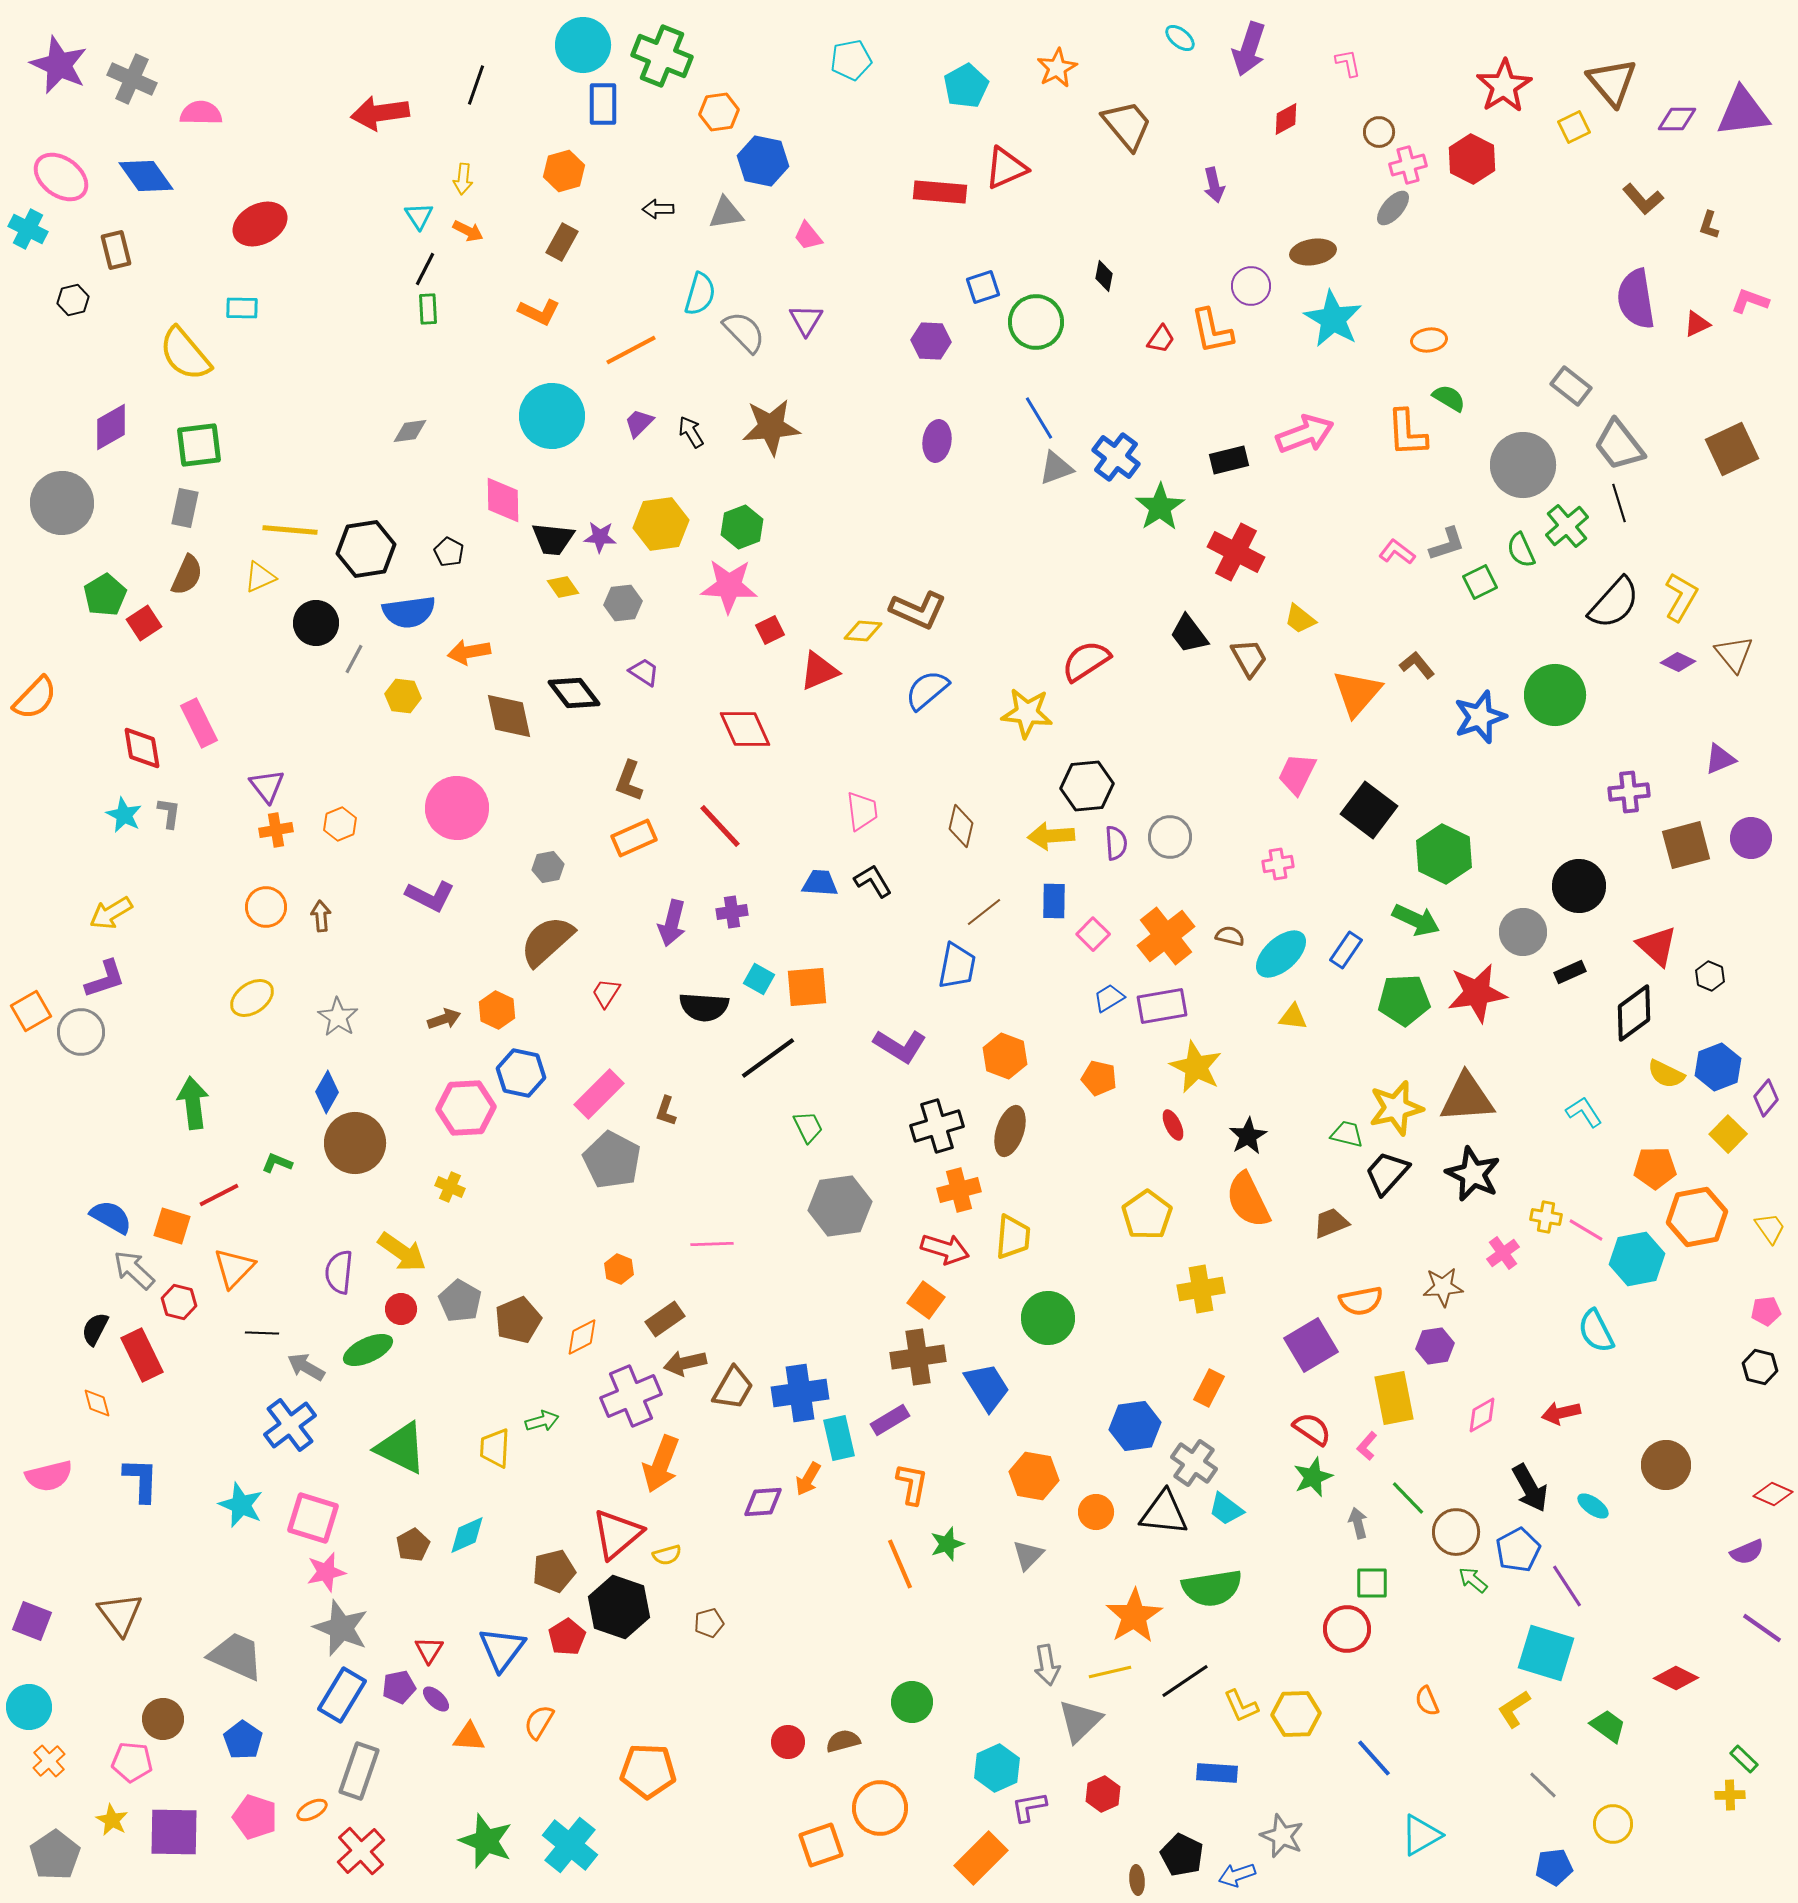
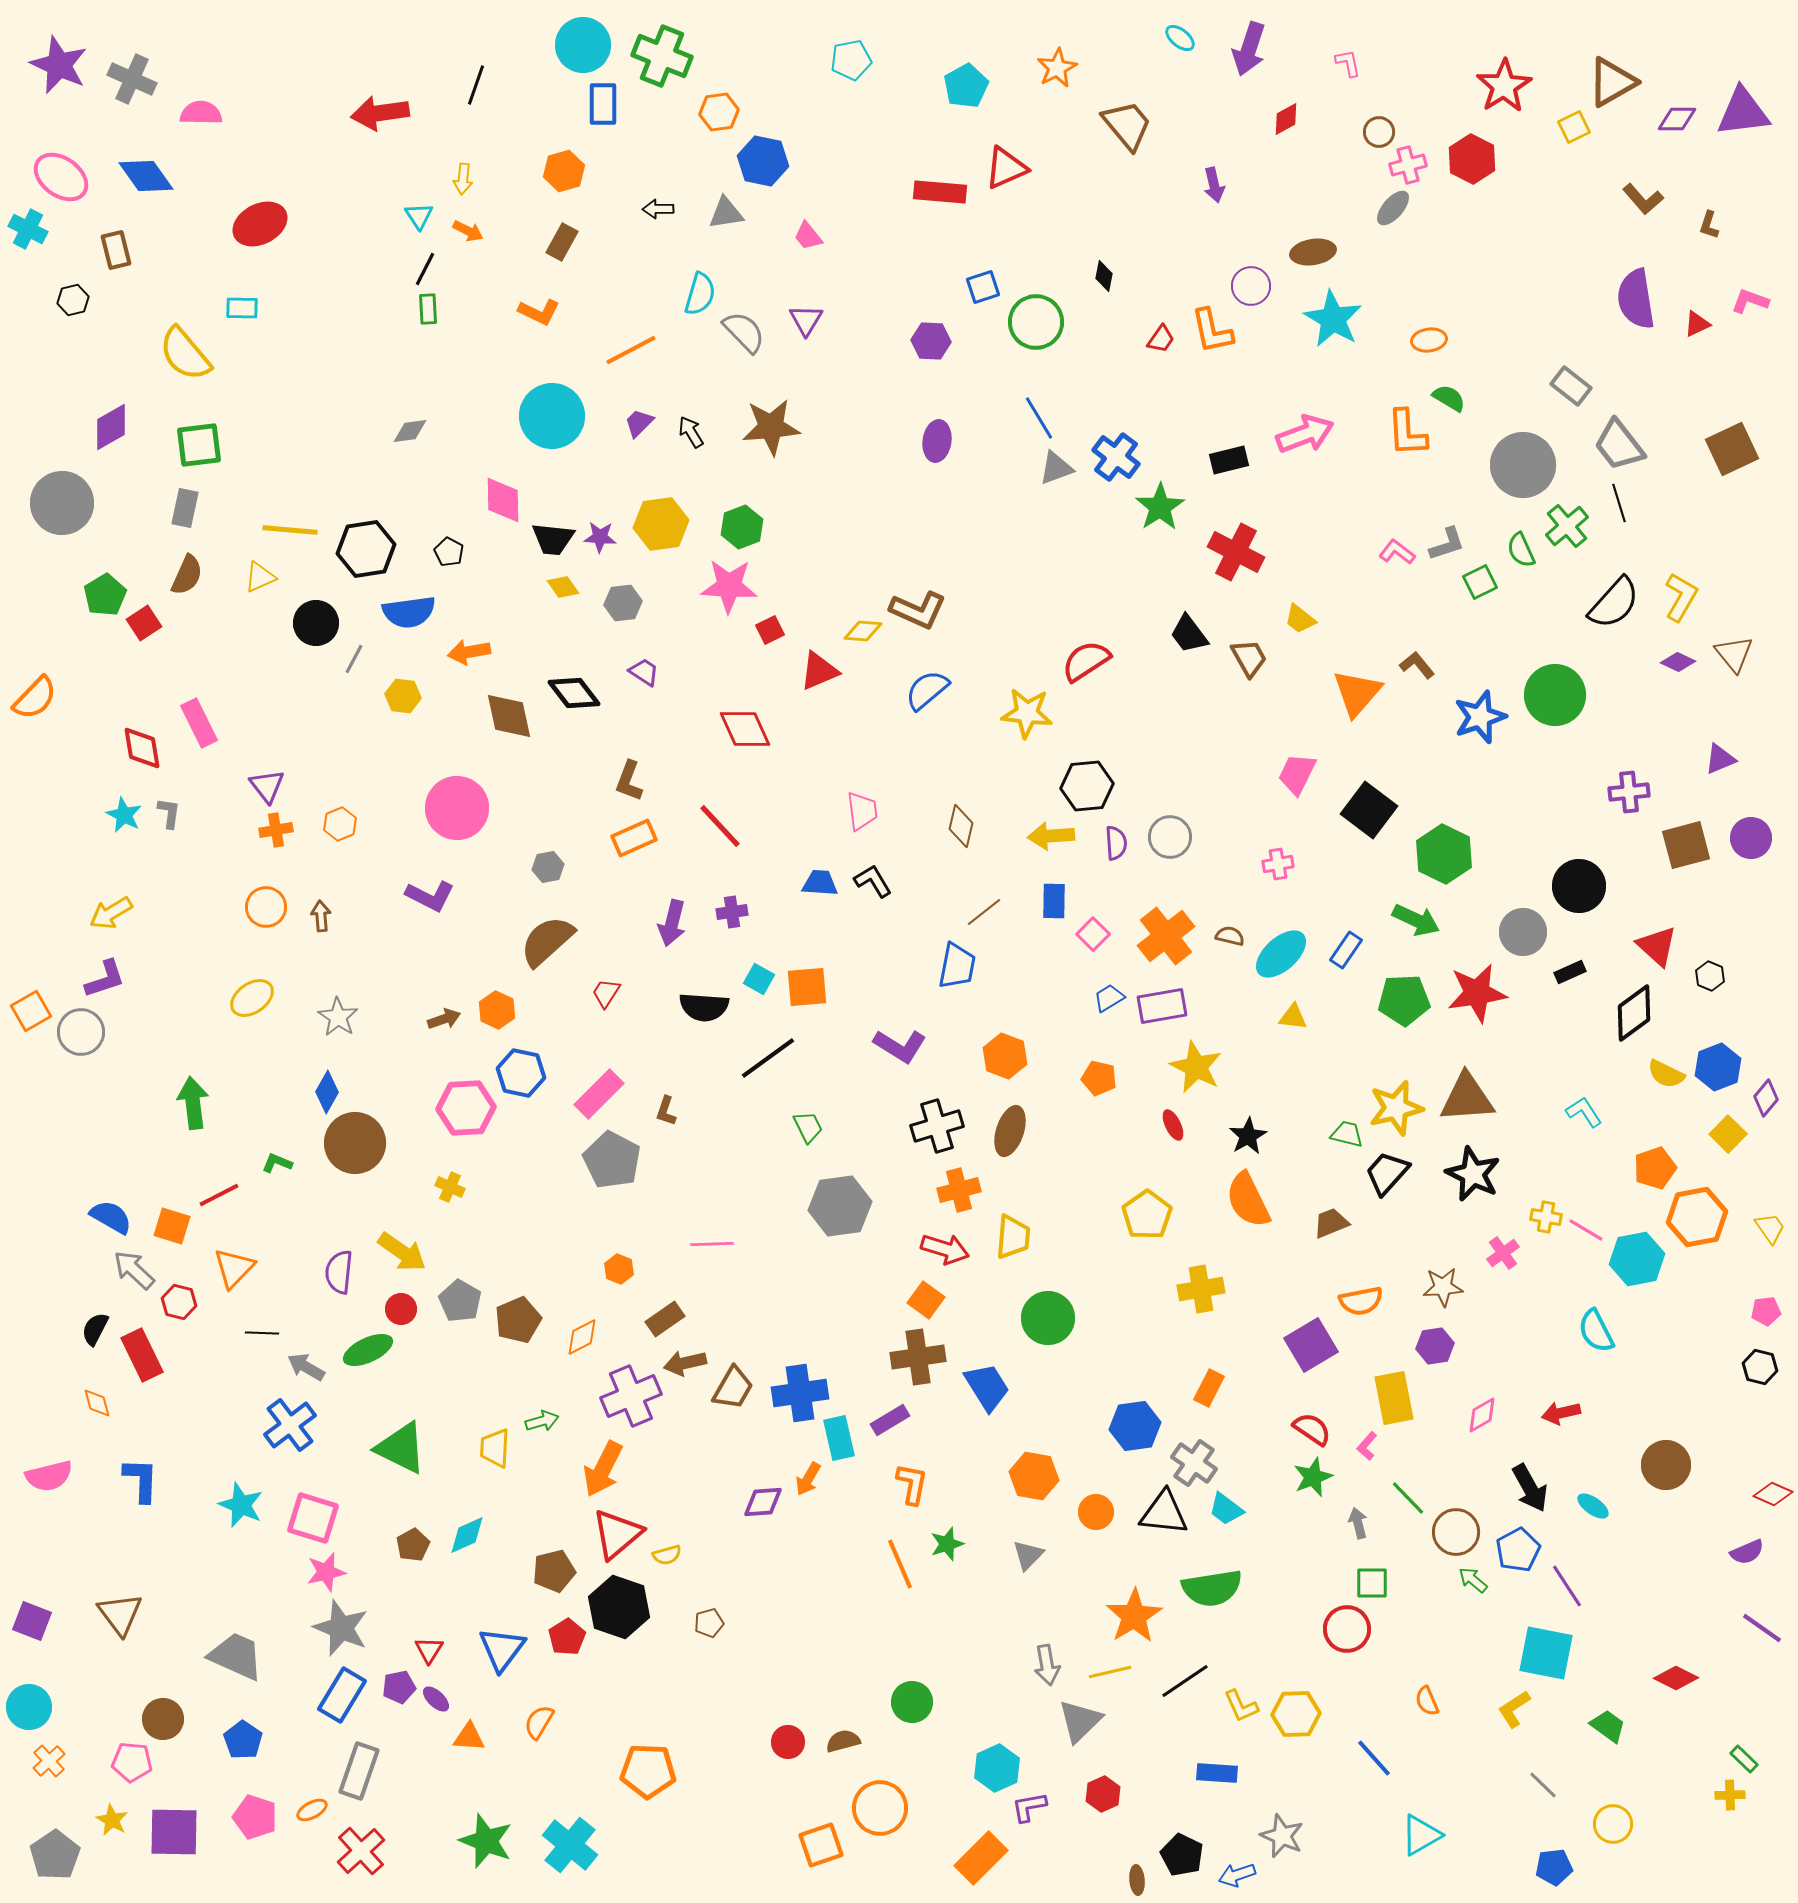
brown triangle at (1612, 82): rotated 40 degrees clockwise
orange pentagon at (1655, 1168): rotated 18 degrees counterclockwise
orange arrow at (661, 1464): moved 58 px left, 5 px down; rotated 6 degrees clockwise
cyan square at (1546, 1653): rotated 6 degrees counterclockwise
